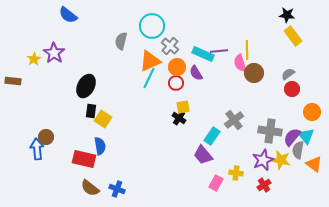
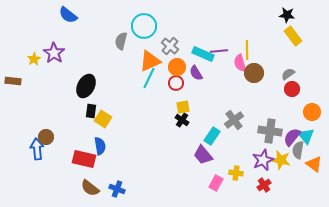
cyan circle at (152, 26): moved 8 px left
black cross at (179, 118): moved 3 px right, 2 px down
